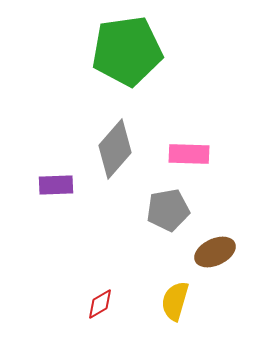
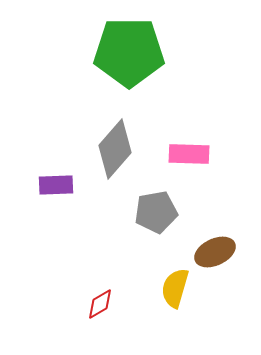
green pentagon: moved 2 px right, 1 px down; rotated 8 degrees clockwise
gray pentagon: moved 12 px left, 2 px down
yellow semicircle: moved 13 px up
